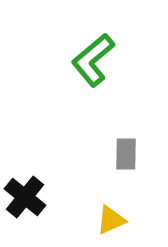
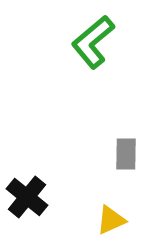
green L-shape: moved 18 px up
black cross: moved 2 px right
